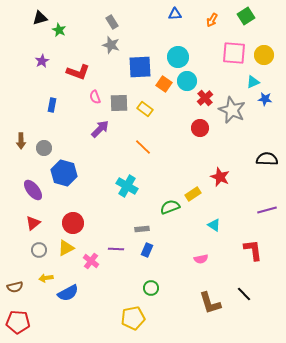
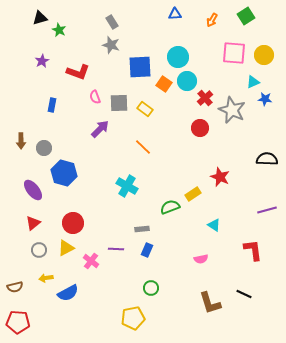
black line at (244, 294): rotated 21 degrees counterclockwise
